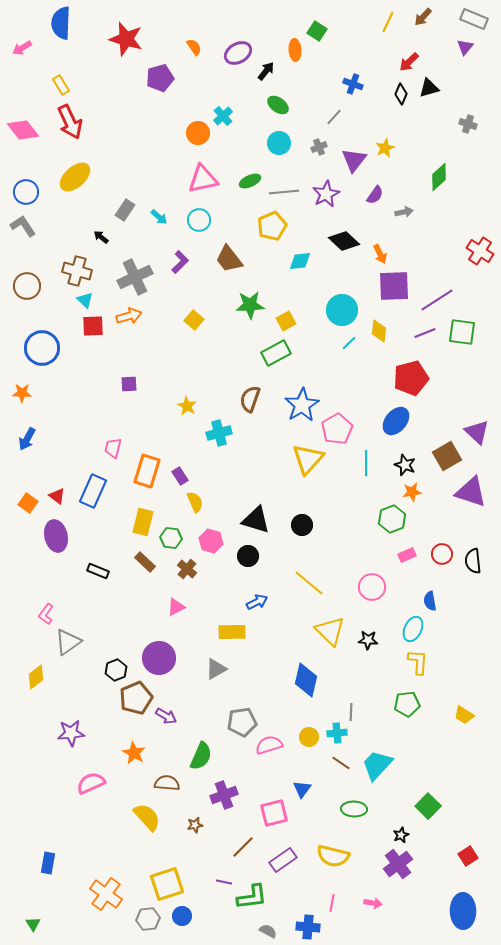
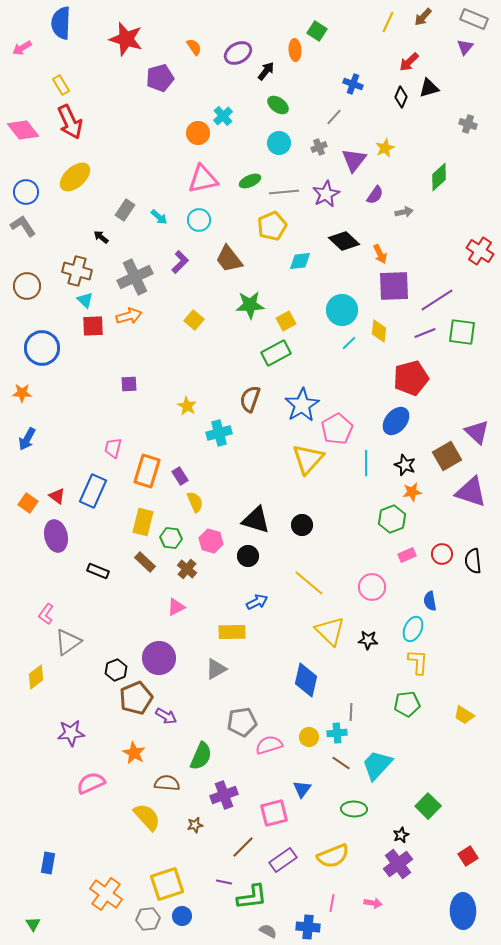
black diamond at (401, 94): moved 3 px down
yellow semicircle at (333, 856): rotated 36 degrees counterclockwise
